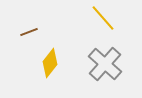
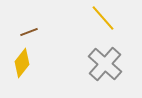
yellow diamond: moved 28 px left
